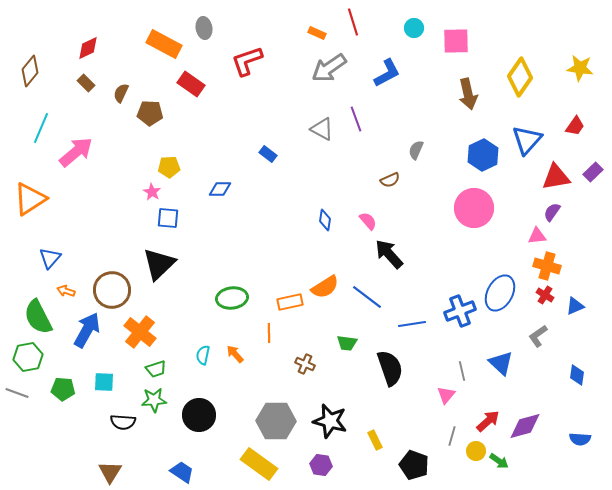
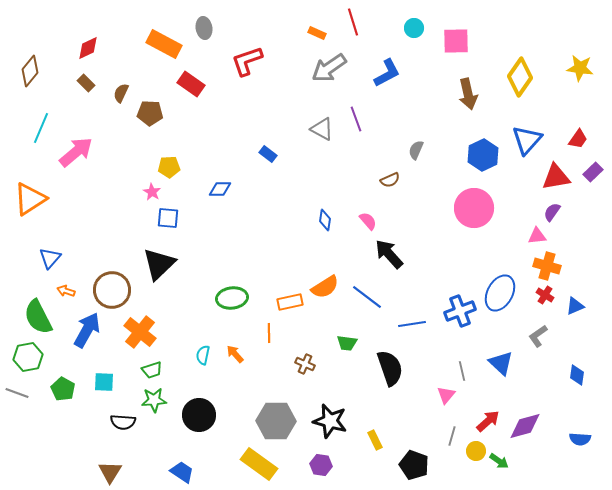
red trapezoid at (575, 126): moved 3 px right, 13 px down
green trapezoid at (156, 369): moved 4 px left, 1 px down
green pentagon at (63, 389): rotated 25 degrees clockwise
